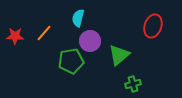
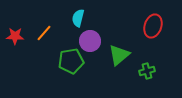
green cross: moved 14 px right, 13 px up
